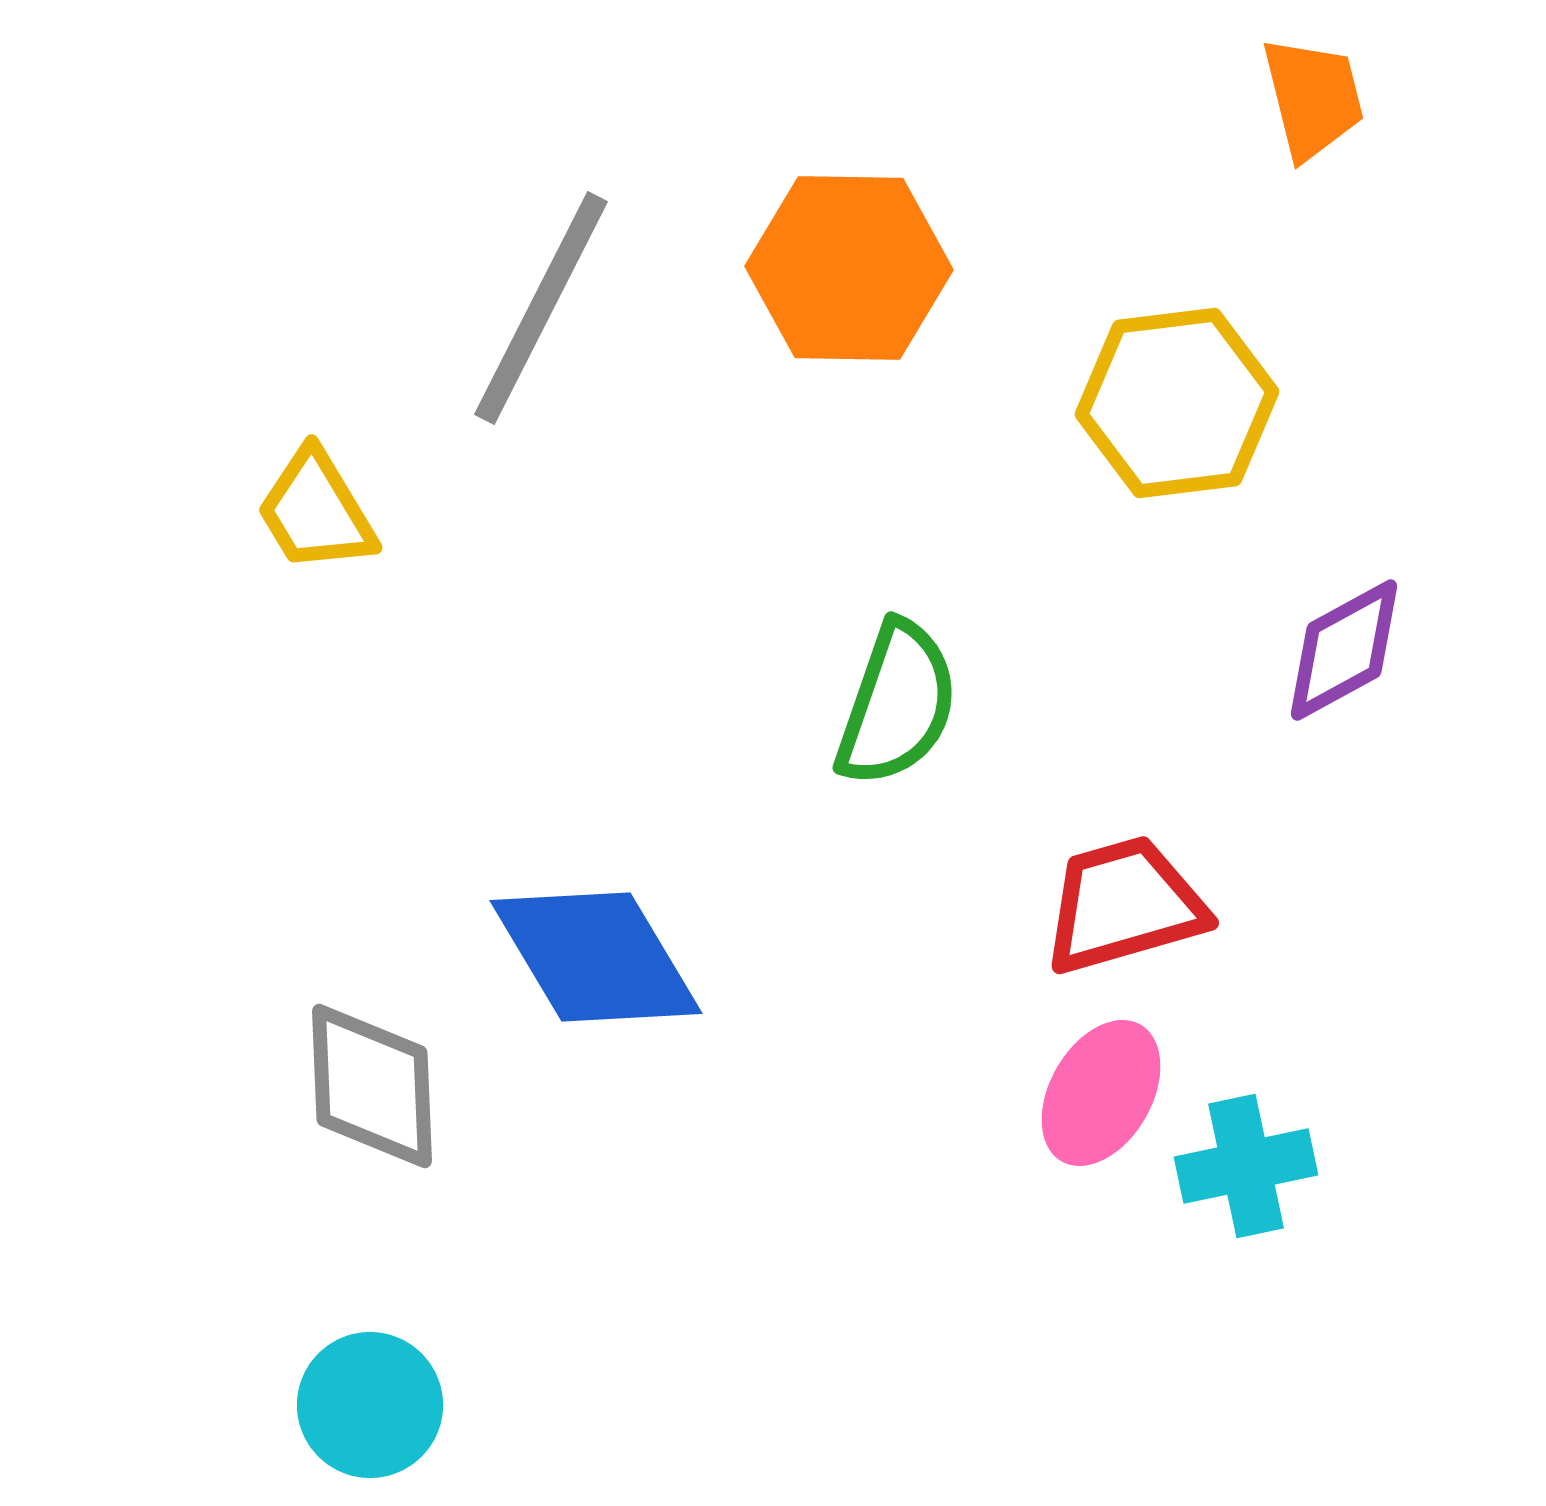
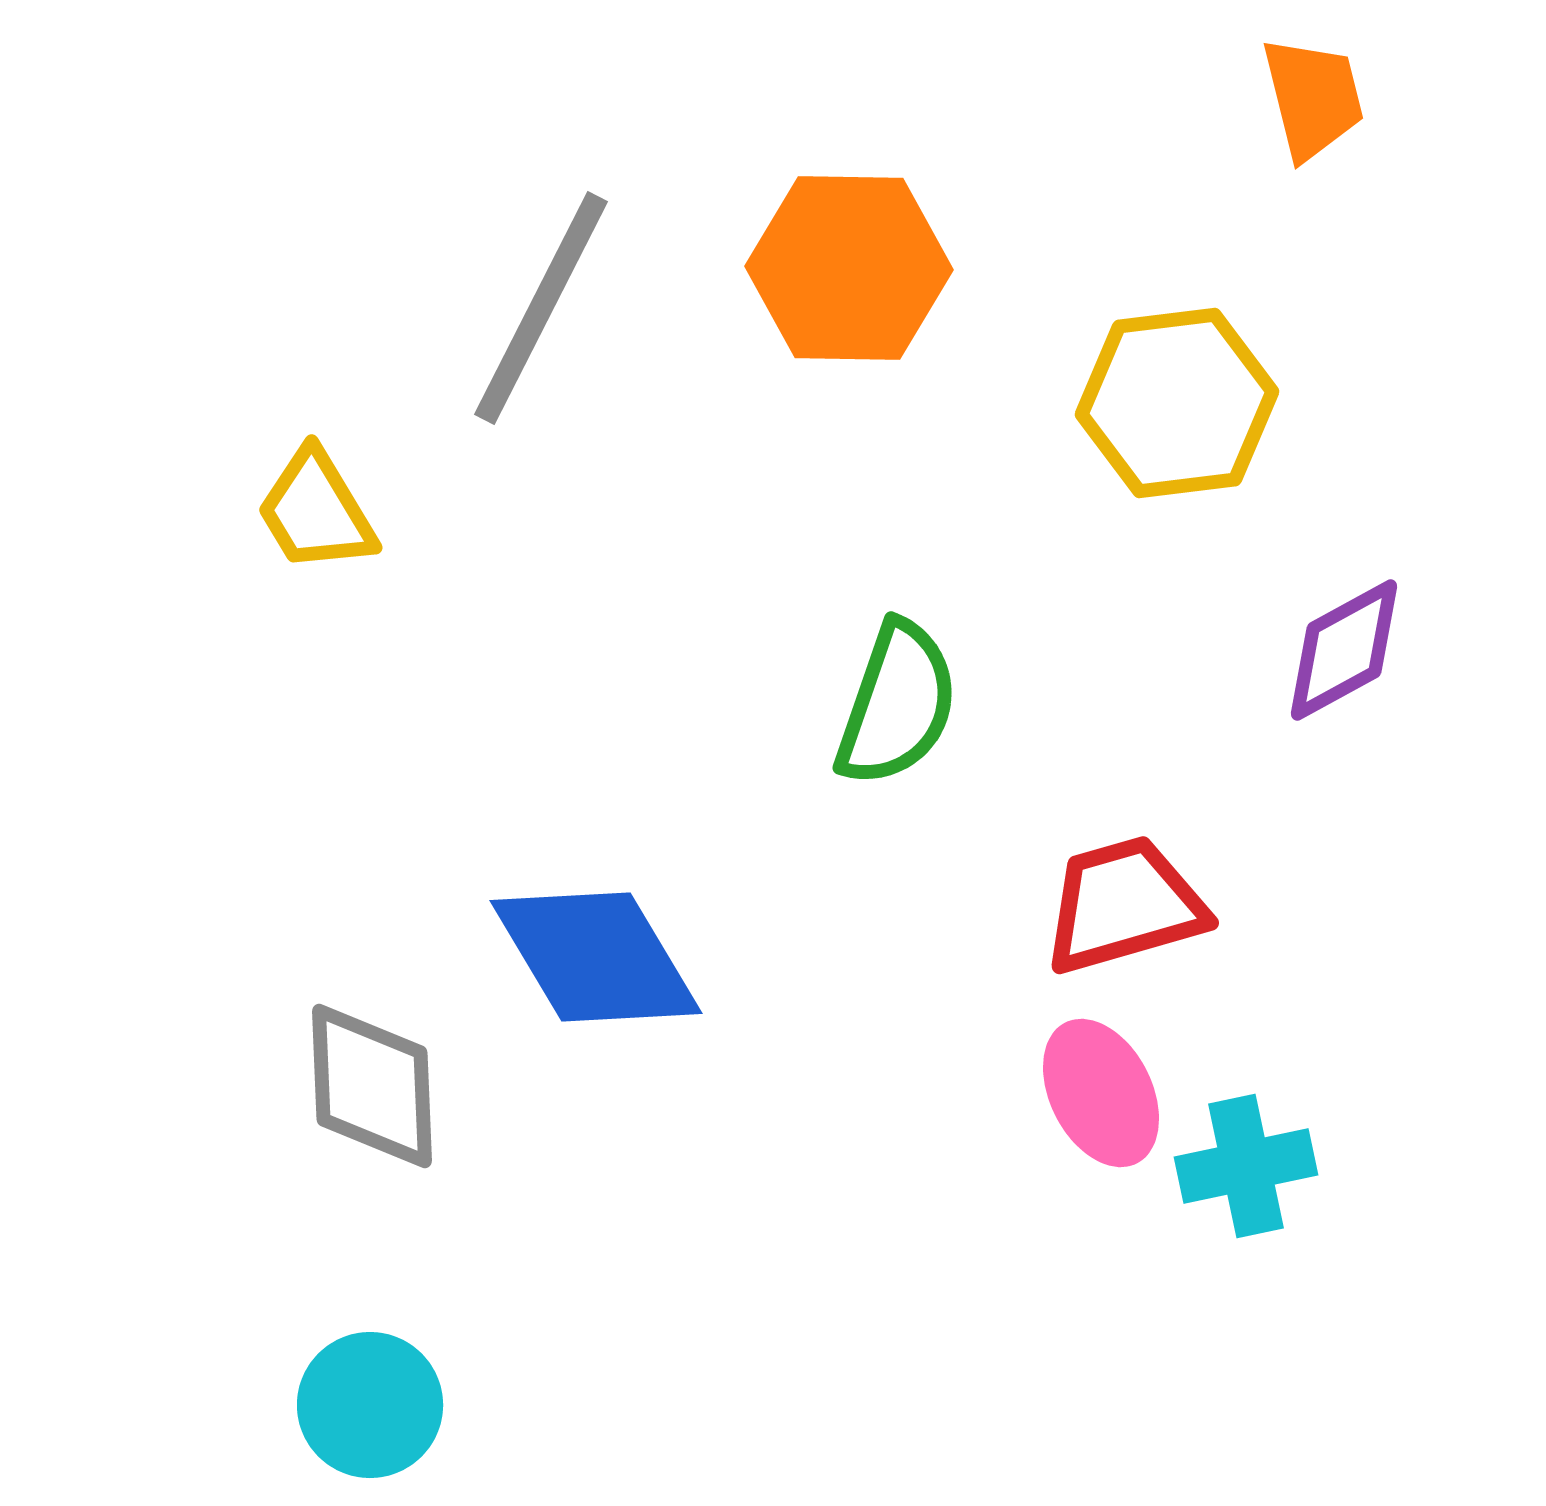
pink ellipse: rotated 57 degrees counterclockwise
